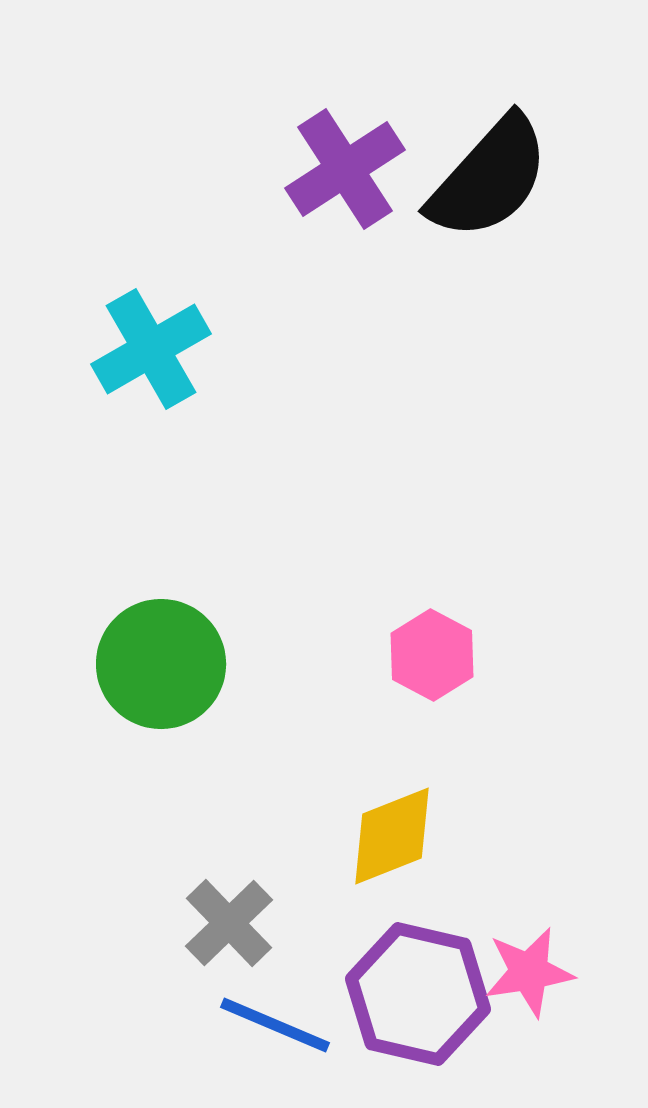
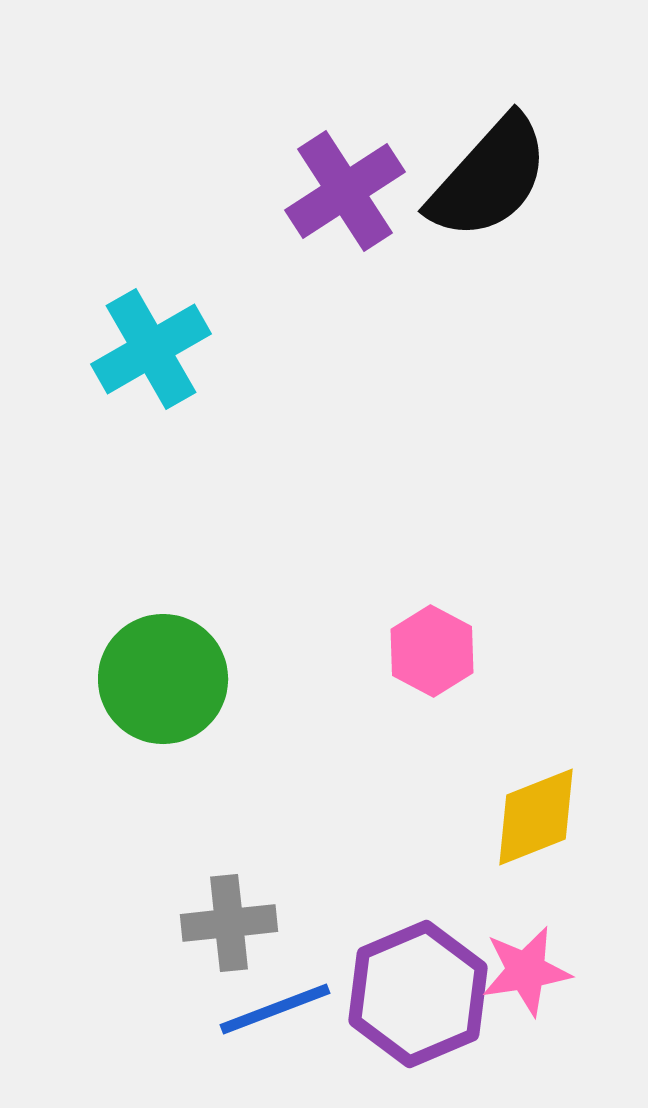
purple cross: moved 22 px down
pink hexagon: moved 4 px up
green circle: moved 2 px right, 15 px down
yellow diamond: moved 144 px right, 19 px up
gray cross: rotated 38 degrees clockwise
pink star: moved 3 px left, 1 px up
purple hexagon: rotated 24 degrees clockwise
blue line: moved 16 px up; rotated 44 degrees counterclockwise
